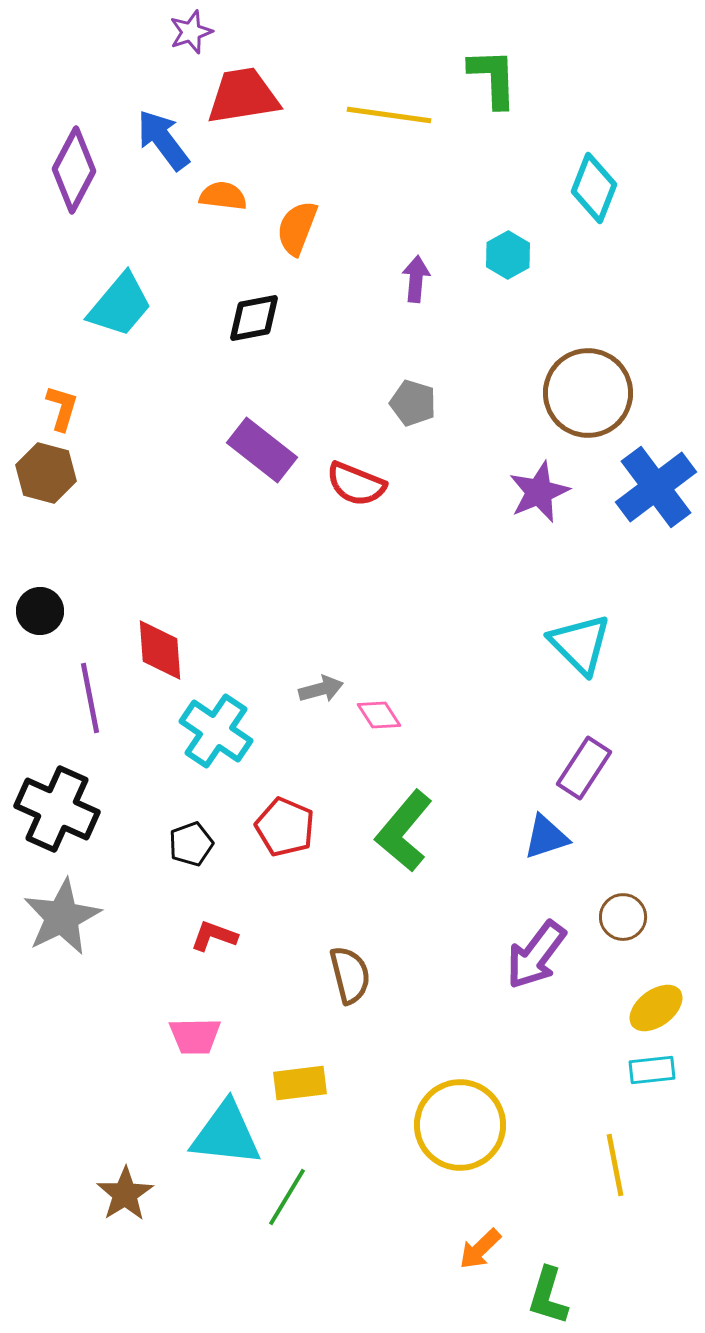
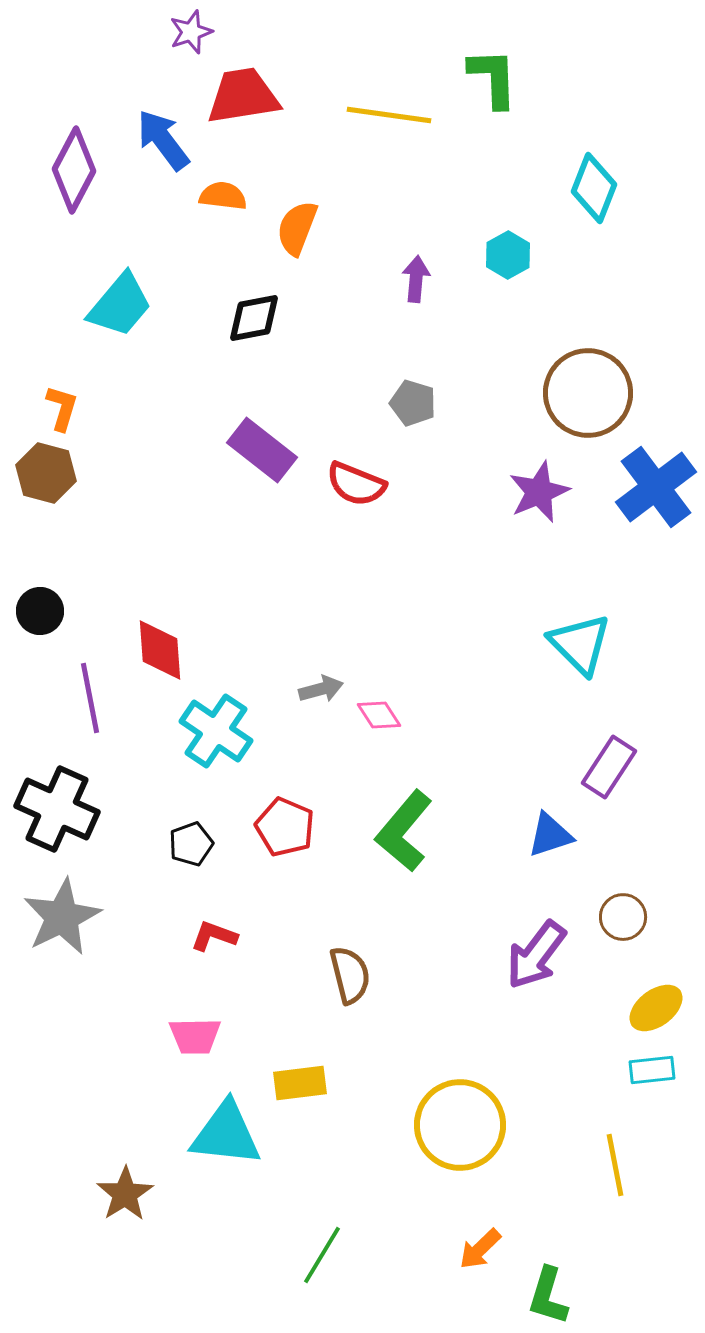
purple rectangle at (584, 768): moved 25 px right, 1 px up
blue triangle at (546, 837): moved 4 px right, 2 px up
green line at (287, 1197): moved 35 px right, 58 px down
